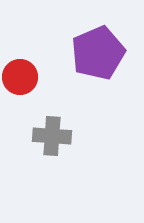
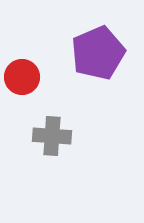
red circle: moved 2 px right
